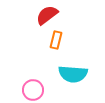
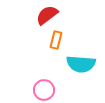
cyan semicircle: moved 8 px right, 10 px up
pink circle: moved 11 px right
